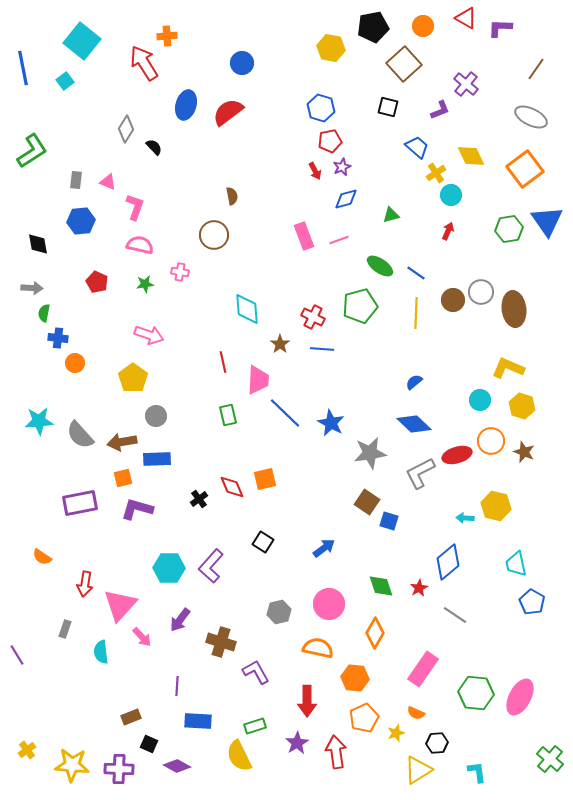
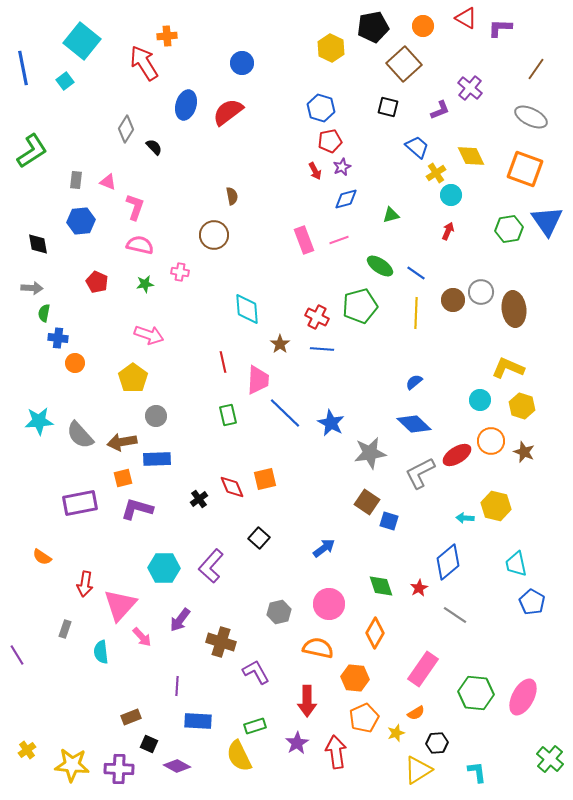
yellow hexagon at (331, 48): rotated 16 degrees clockwise
purple cross at (466, 84): moved 4 px right, 4 px down
orange square at (525, 169): rotated 33 degrees counterclockwise
pink rectangle at (304, 236): moved 4 px down
red cross at (313, 317): moved 4 px right
red ellipse at (457, 455): rotated 16 degrees counterclockwise
black square at (263, 542): moved 4 px left, 4 px up; rotated 10 degrees clockwise
cyan hexagon at (169, 568): moved 5 px left
pink ellipse at (520, 697): moved 3 px right
orange semicircle at (416, 713): rotated 54 degrees counterclockwise
